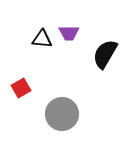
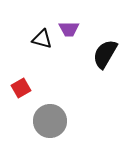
purple trapezoid: moved 4 px up
black triangle: rotated 10 degrees clockwise
gray circle: moved 12 px left, 7 px down
